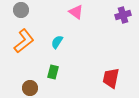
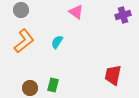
green rectangle: moved 13 px down
red trapezoid: moved 2 px right, 3 px up
